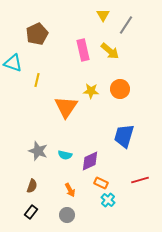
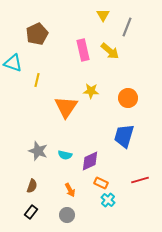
gray line: moved 1 px right, 2 px down; rotated 12 degrees counterclockwise
orange circle: moved 8 px right, 9 px down
